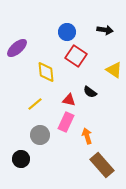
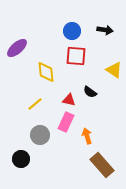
blue circle: moved 5 px right, 1 px up
red square: rotated 30 degrees counterclockwise
